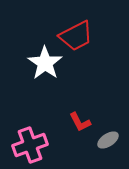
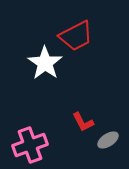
red L-shape: moved 3 px right
